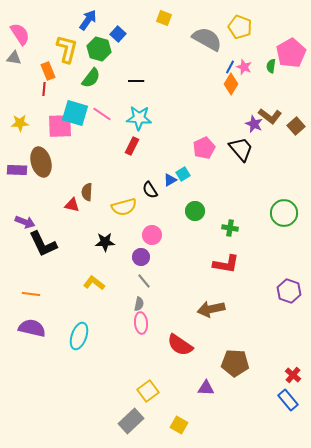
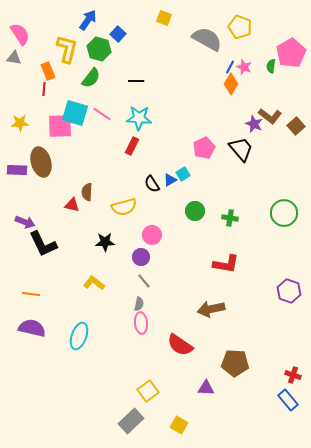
black semicircle at (150, 190): moved 2 px right, 6 px up
green cross at (230, 228): moved 10 px up
red cross at (293, 375): rotated 21 degrees counterclockwise
